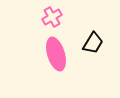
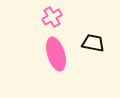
black trapezoid: rotated 110 degrees counterclockwise
